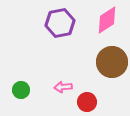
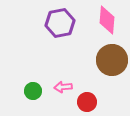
pink diamond: rotated 52 degrees counterclockwise
brown circle: moved 2 px up
green circle: moved 12 px right, 1 px down
